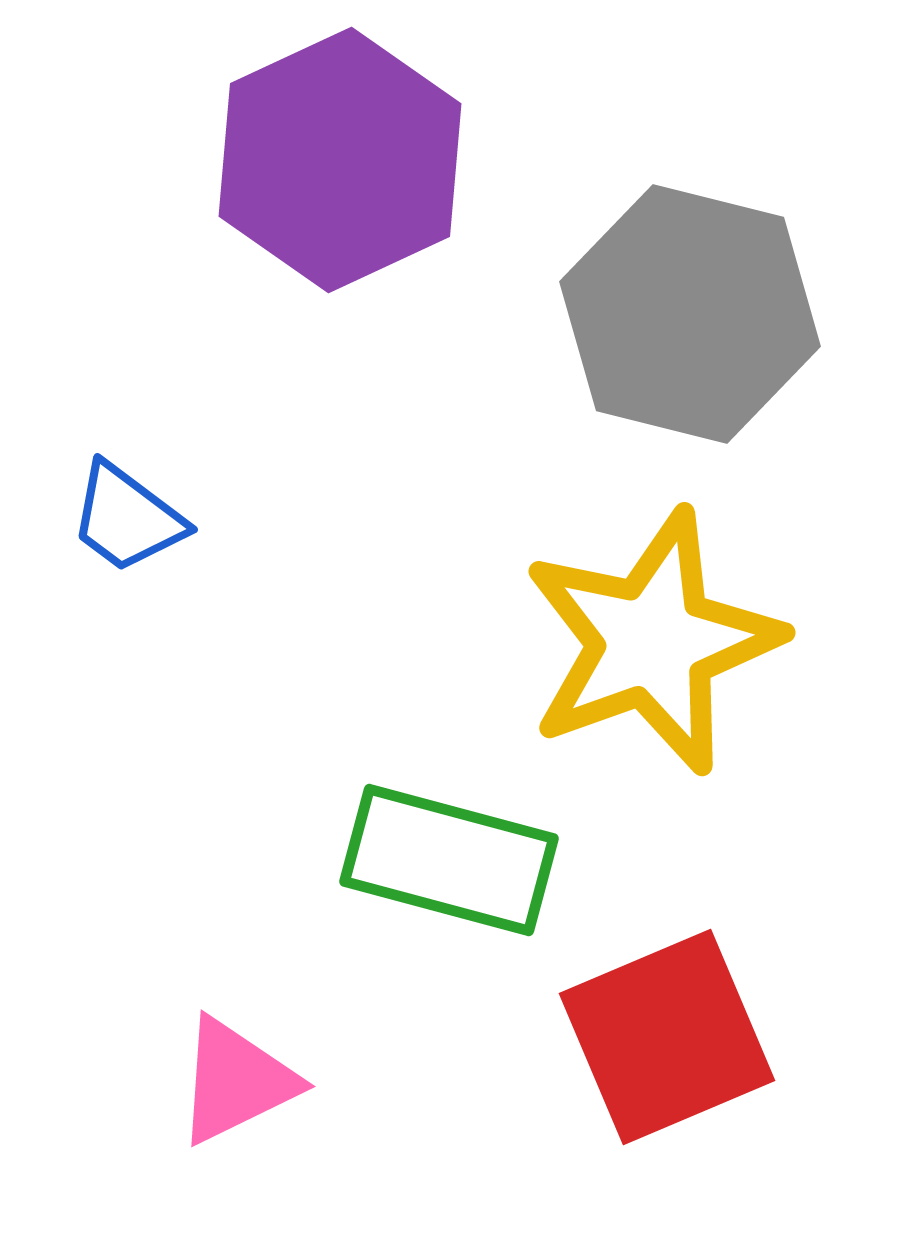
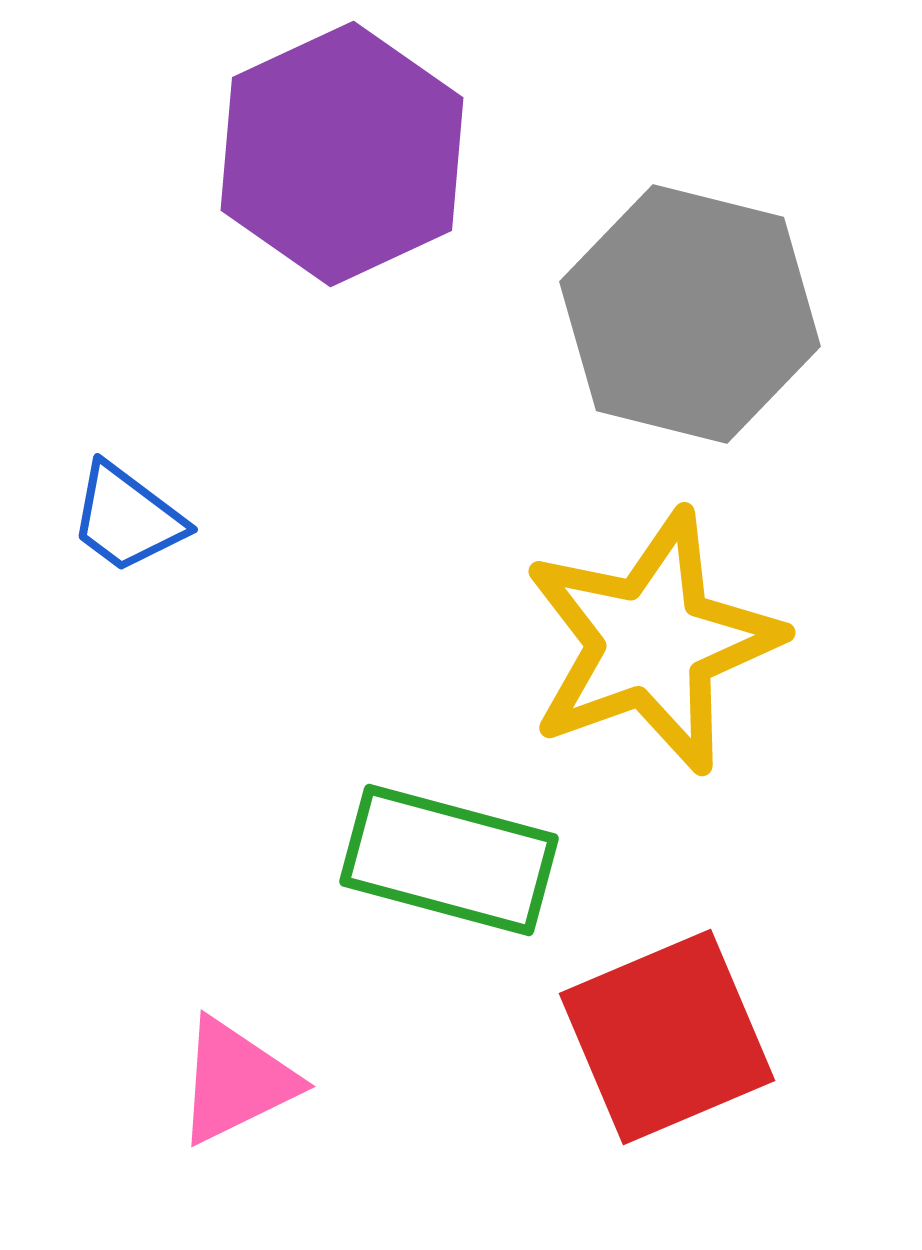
purple hexagon: moved 2 px right, 6 px up
